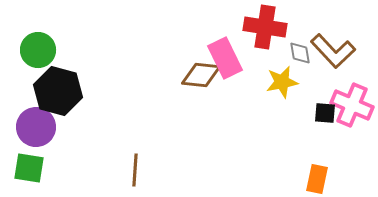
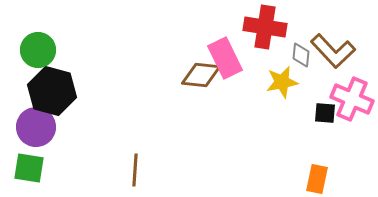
gray diamond: moved 1 px right, 2 px down; rotated 15 degrees clockwise
black hexagon: moved 6 px left
pink cross: moved 6 px up
